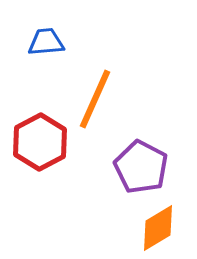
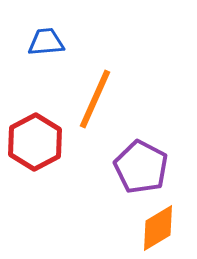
red hexagon: moved 5 px left
